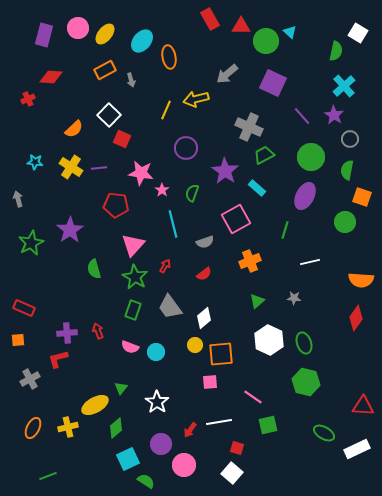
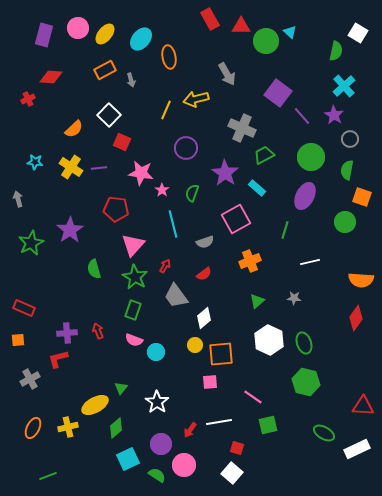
cyan ellipse at (142, 41): moved 1 px left, 2 px up
gray arrow at (227, 74): rotated 80 degrees counterclockwise
purple square at (273, 83): moved 5 px right, 10 px down; rotated 12 degrees clockwise
gray cross at (249, 127): moved 7 px left, 1 px down
red square at (122, 139): moved 3 px down
purple star at (225, 171): moved 2 px down
red pentagon at (116, 205): moved 4 px down
gray trapezoid at (170, 307): moved 6 px right, 11 px up
pink semicircle at (130, 347): moved 4 px right, 7 px up
green semicircle at (146, 481): moved 11 px right, 6 px up
